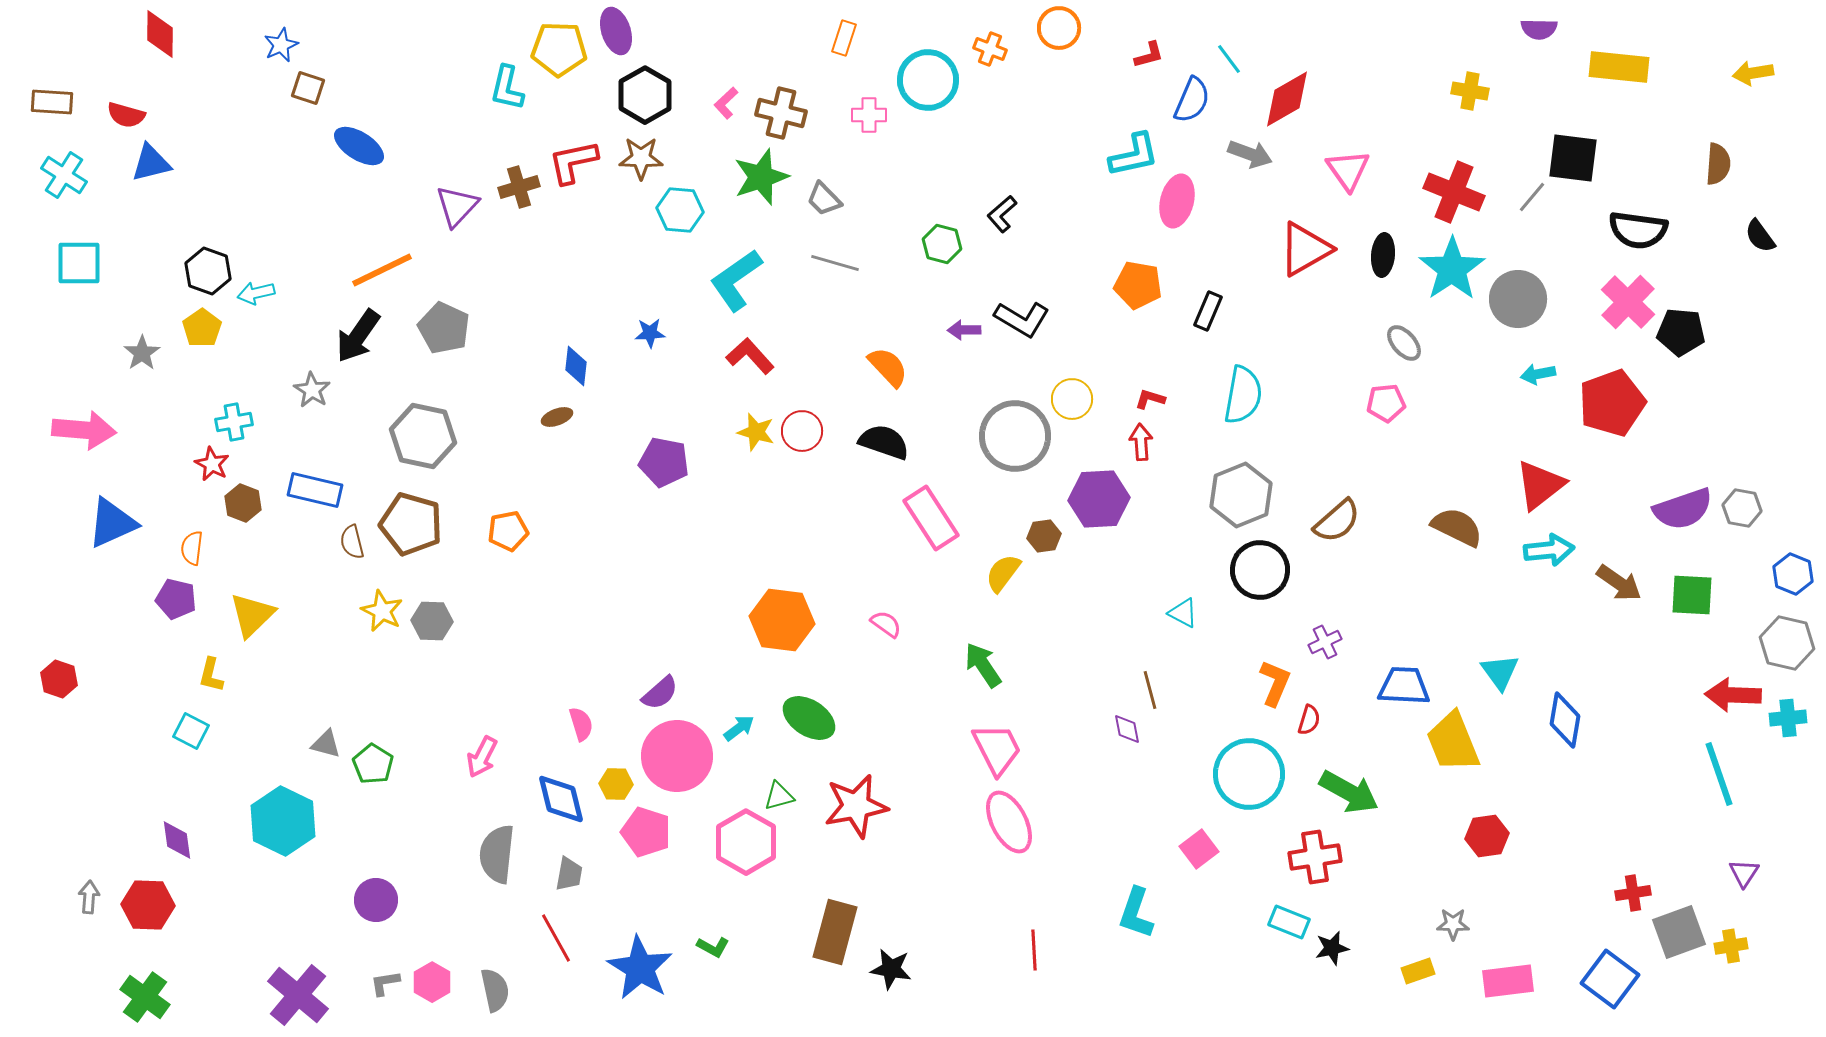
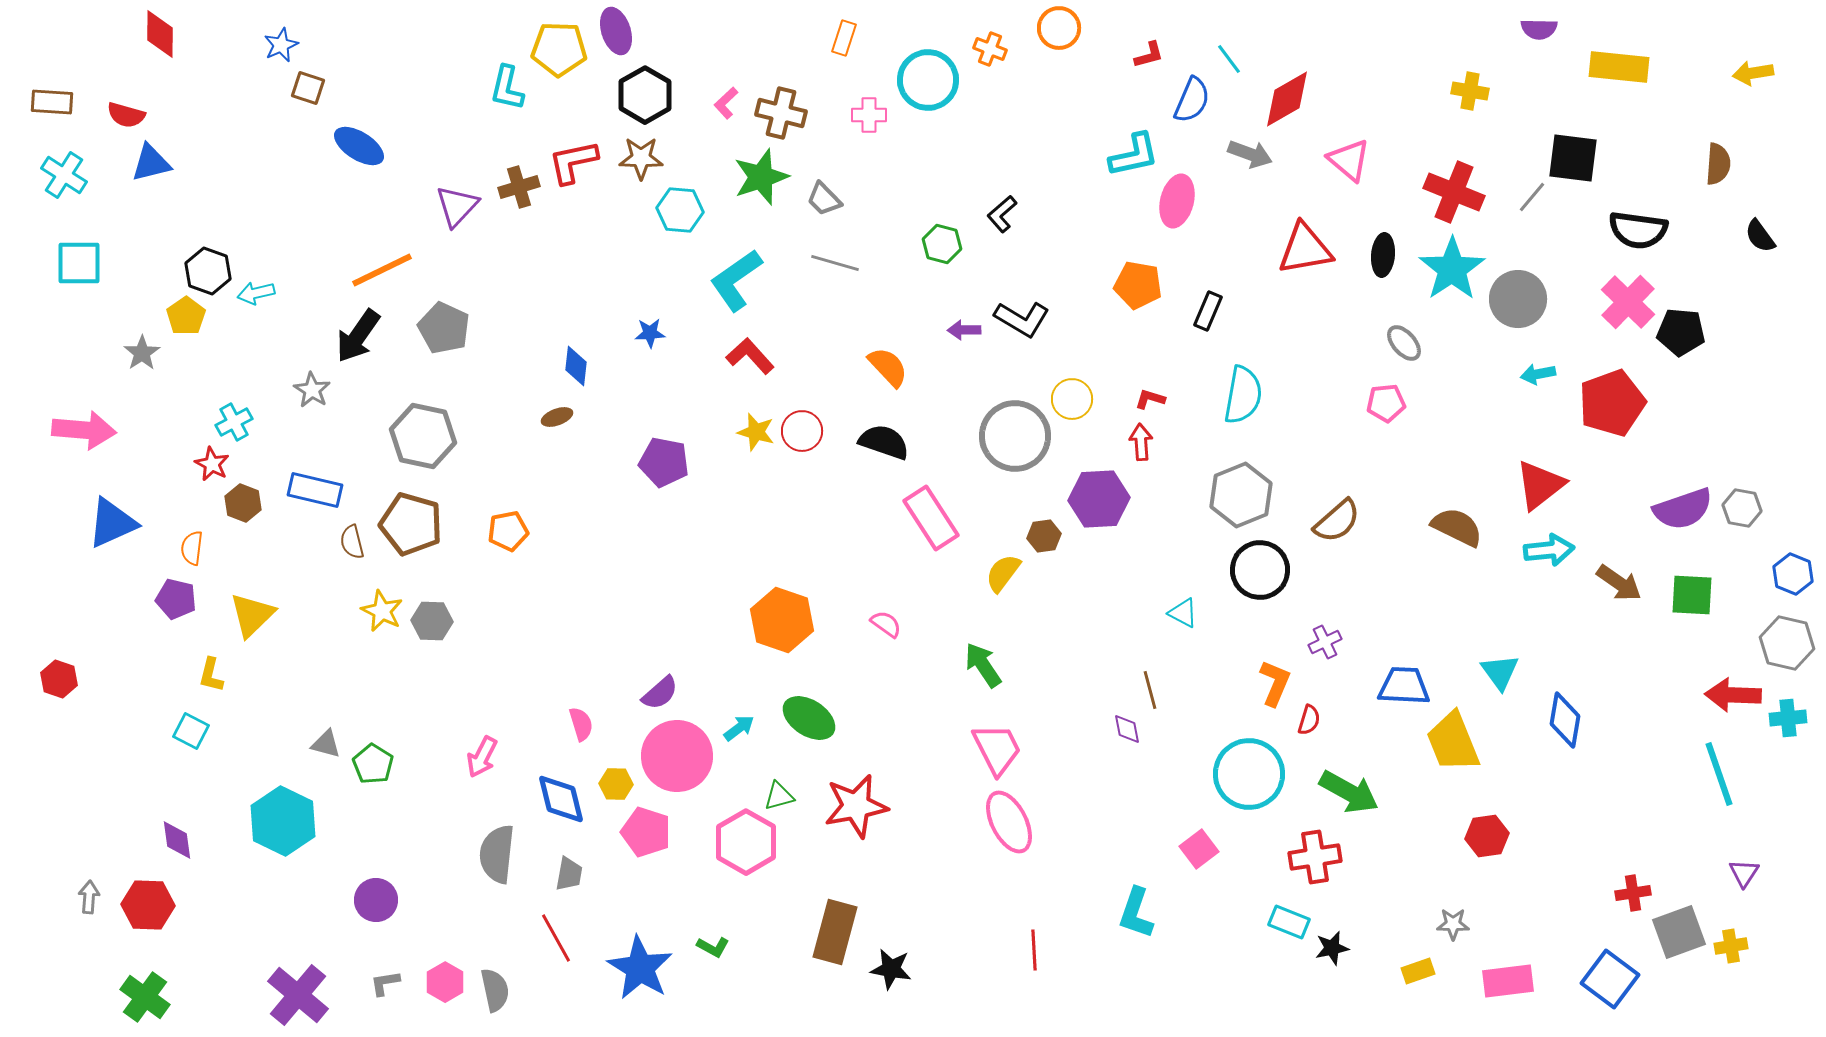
pink triangle at (1348, 170): moved 1 px right, 10 px up; rotated 15 degrees counterclockwise
red triangle at (1305, 249): rotated 20 degrees clockwise
yellow pentagon at (202, 328): moved 16 px left, 12 px up
cyan cross at (234, 422): rotated 18 degrees counterclockwise
orange hexagon at (782, 620): rotated 12 degrees clockwise
pink hexagon at (432, 982): moved 13 px right
